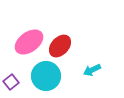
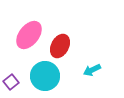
pink ellipse: moved 7 px up; rotated 16 degrees counterclockwise
red ellipse: rotated 15 degrees counterclockwise
cyan circle: moved 1 px left
